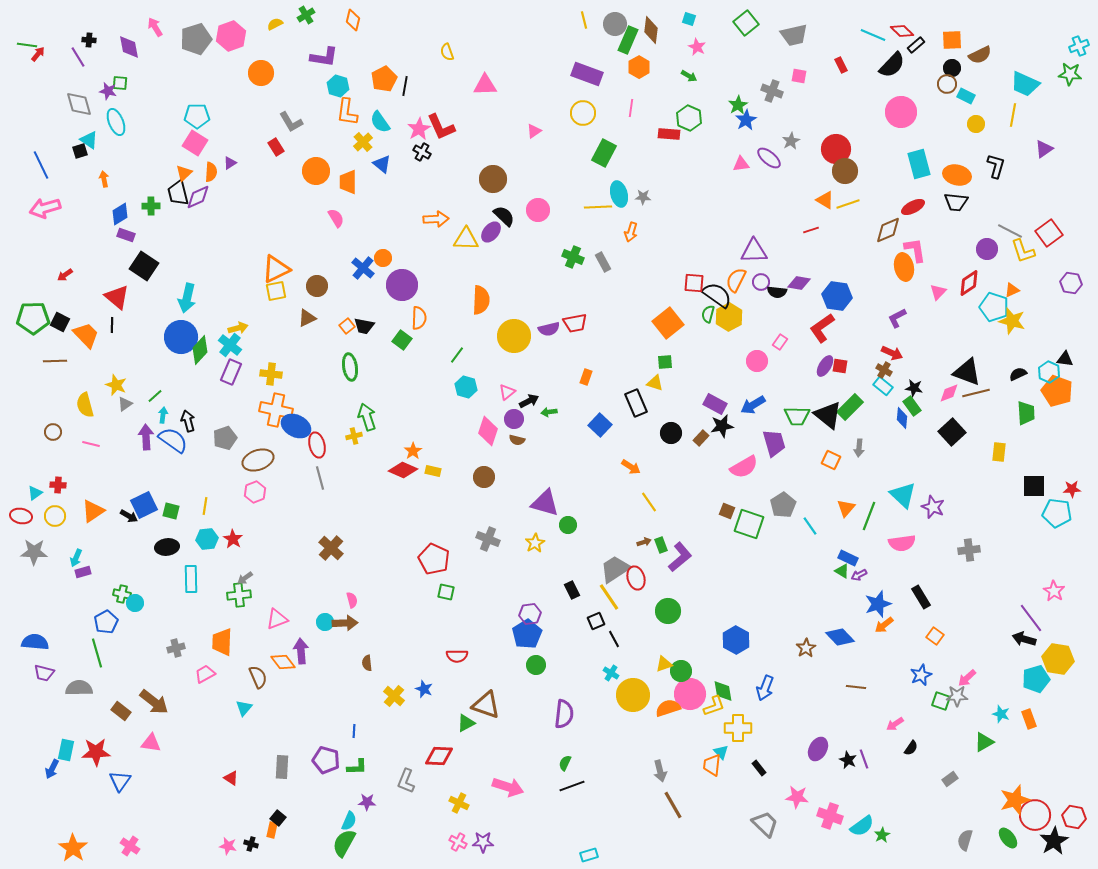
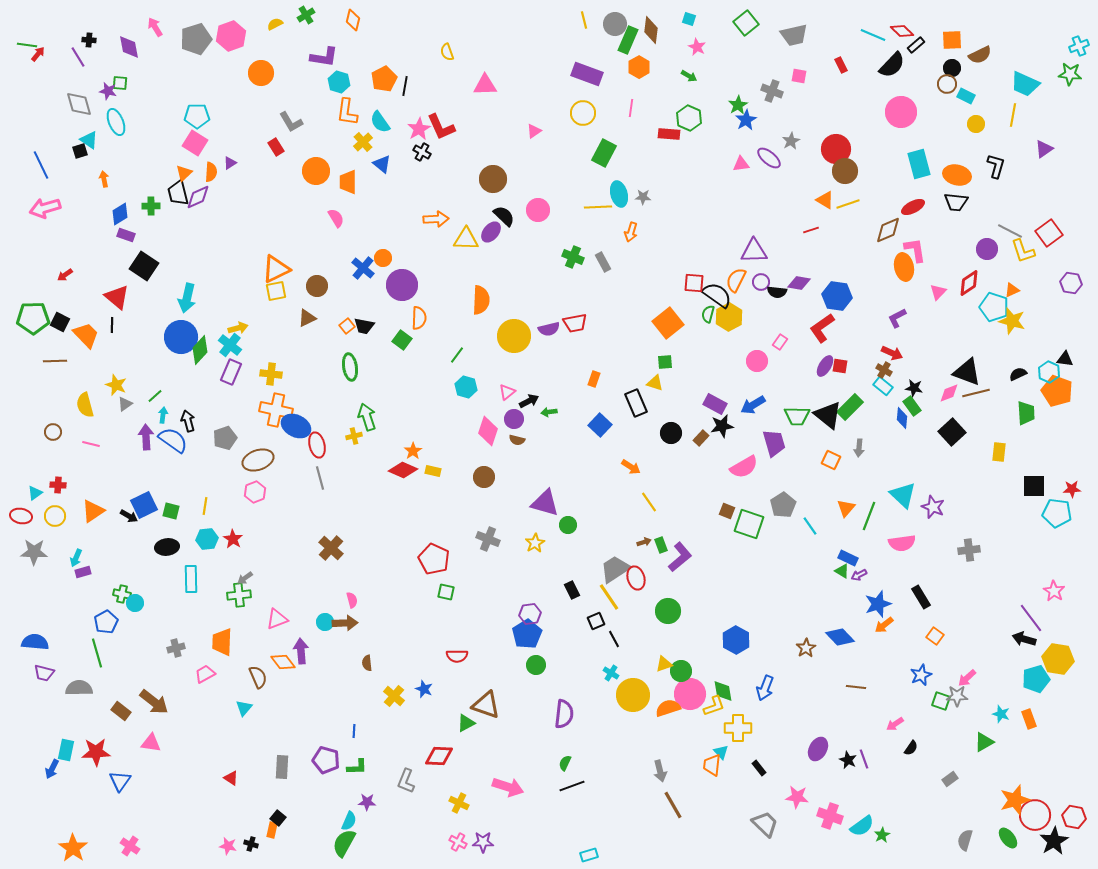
cyan hexagon at (338, 86): moved 1 px right, 4 px up
orange rectangle at (586, 377): moved 8 px right, 2 px down
